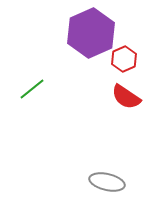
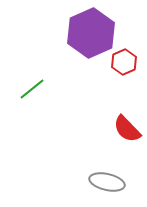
red hexagon: moved 3 px down
red semicircle: moved 1 px right, 32 px down; rotated 12 degrees clockwise
